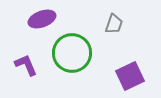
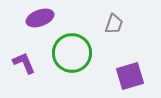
purple ellipse: moved 2 px left, 1 px up
purple L-shape: moved 2 px left, 2 px up
purple square: rotated 8 degrees clockwise
